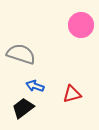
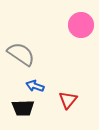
gray semicircle: rotated 16 degrees clockwise
red triangle: moved 4 px left, 6 px down; rotated 36 degrees counterclockwise
black trapezoid: rotated 145 degrees counterclockwise
